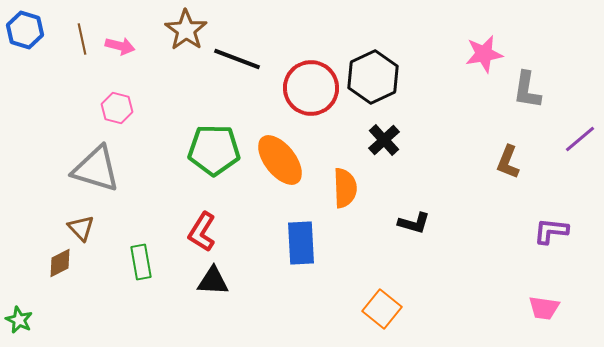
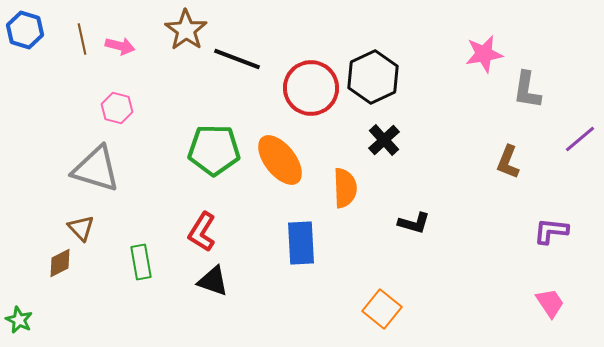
black triangle: rotated 16 degrees clockwise
pink trapezoid: moved 6 px right, 5 px up; rotated 132 degrees counterclockwise
